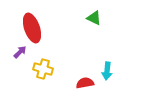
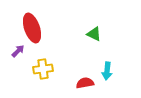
green triangle: moved 16 px down
purple arrow: moved 2 px left, 1 px up
yellow cross: rotated 24 degrees counterclockwise
